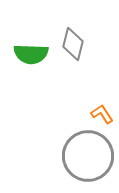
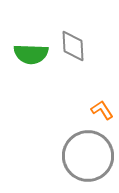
gray diamond: moved 2 px down; rotated 16 degrees counterclockwise
orange L-shape: moved 4 px up
